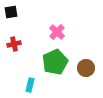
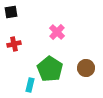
green pentagon: moved 5 px left, 7 px down; rotated 15 degrees counterclockwise
